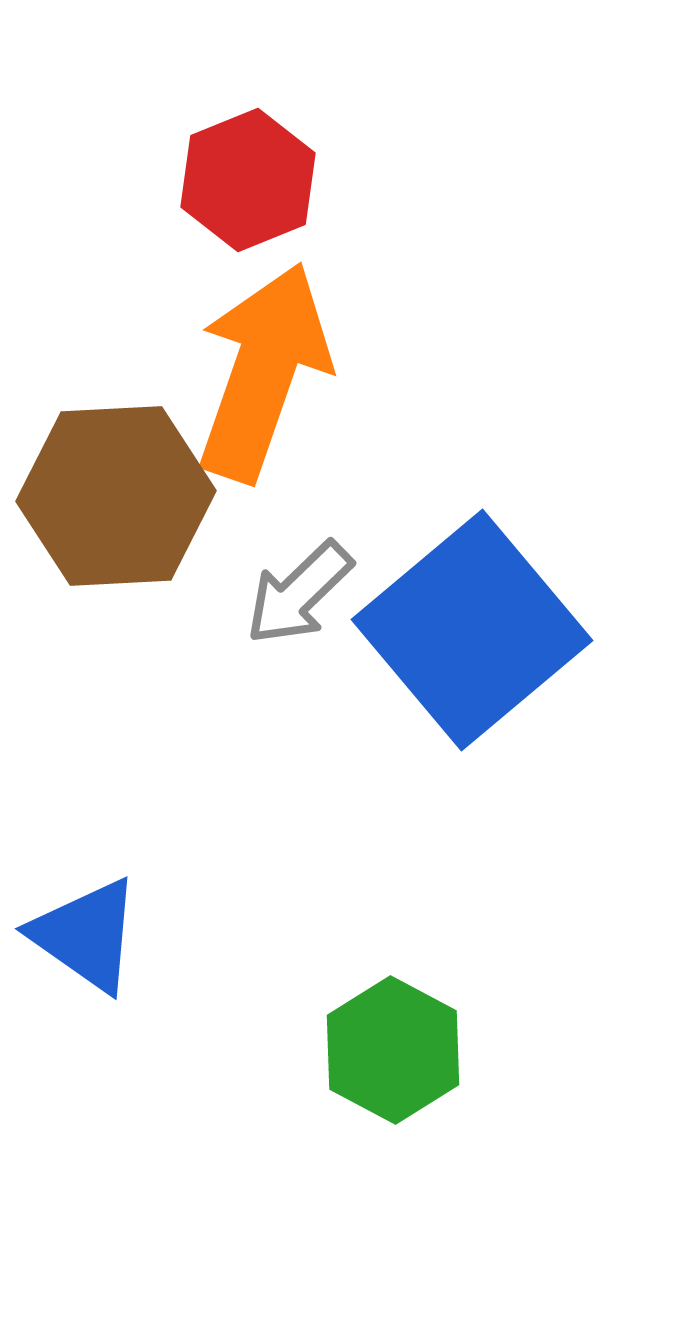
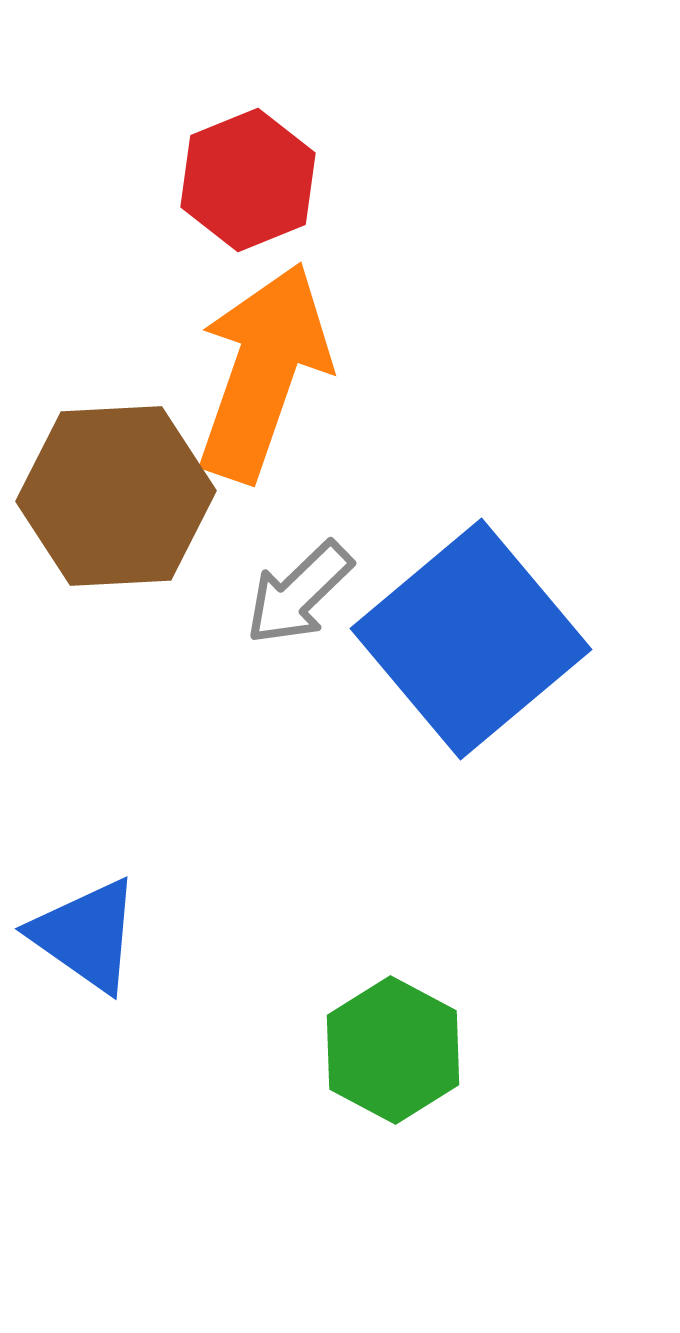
blue square: moved 1 px left, 9 px down
